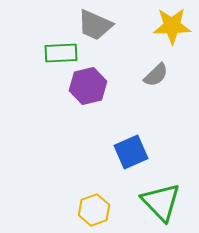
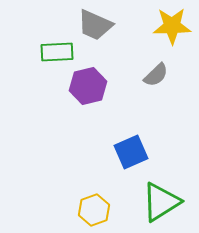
green rectangle: moved 4 px left, 1 px up
green triangle: rotated 42 degrees clockwise
